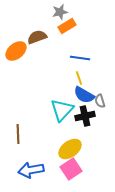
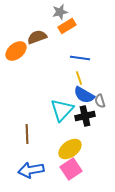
brown line: moved 9 px right
